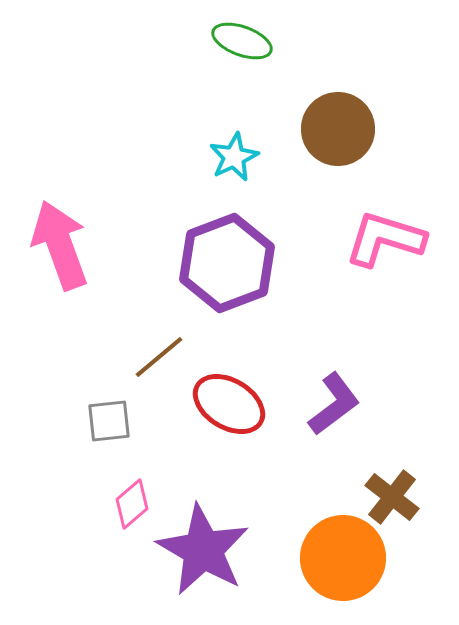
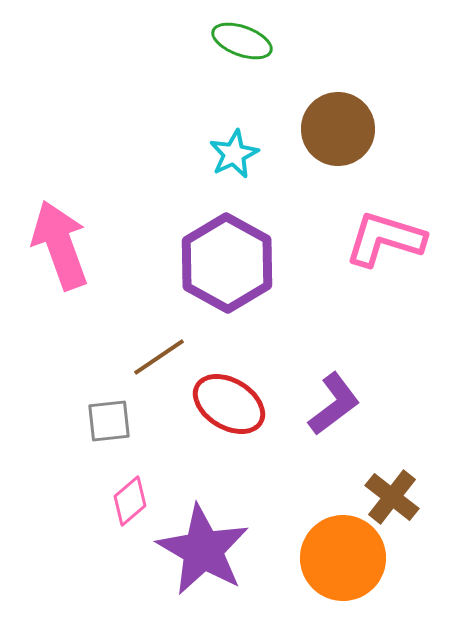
cyan star: moved 3 px up
purple hexagon: rotated 10 degrees counterclockwise
brown line: rotated 6 degrees clockwise
pink diamond: moved 2 px left, 3 px up
